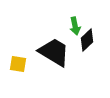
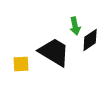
black diamond: moved 3 px right; rotated 10 degrees clockwise
yellow square: moved 3 px right; rotated 12 degrees counterclockwise
